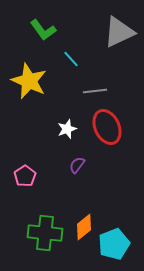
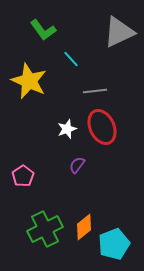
red ellipse: moved 5 px left
pink pentagon: moved 2 px left
green cross: moved 4 px up; rotated 32 degrees counterclockwise
